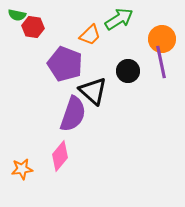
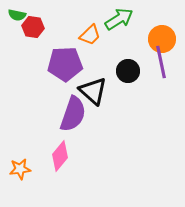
purple pentagon: rotated 24 degrees counterclockwise
orange star: moved 2 px left
